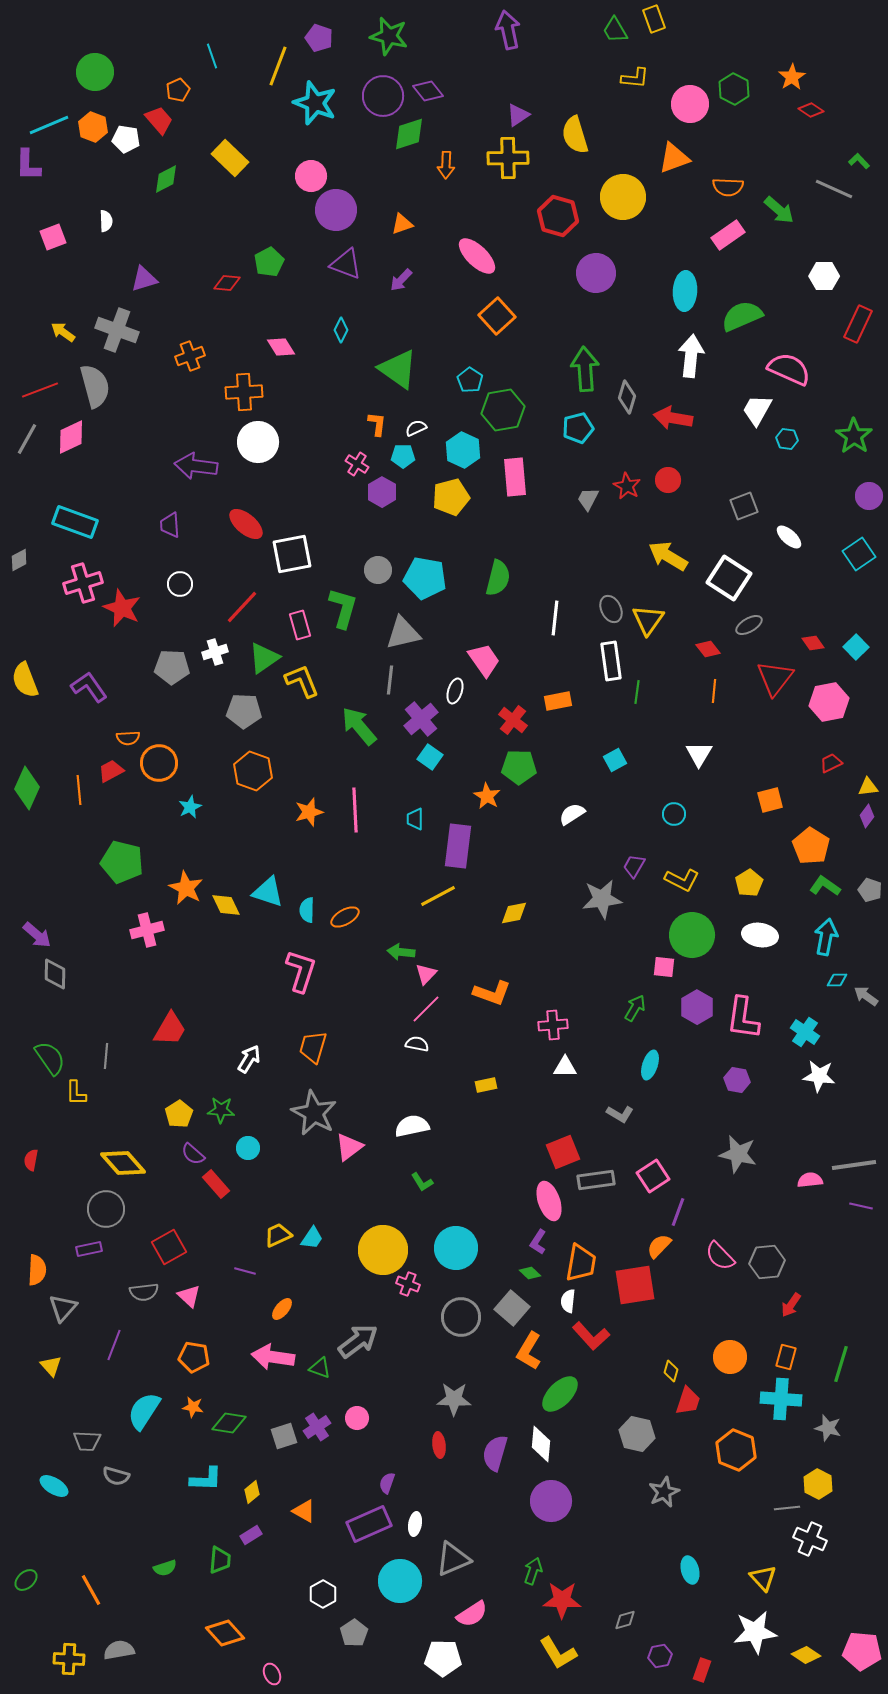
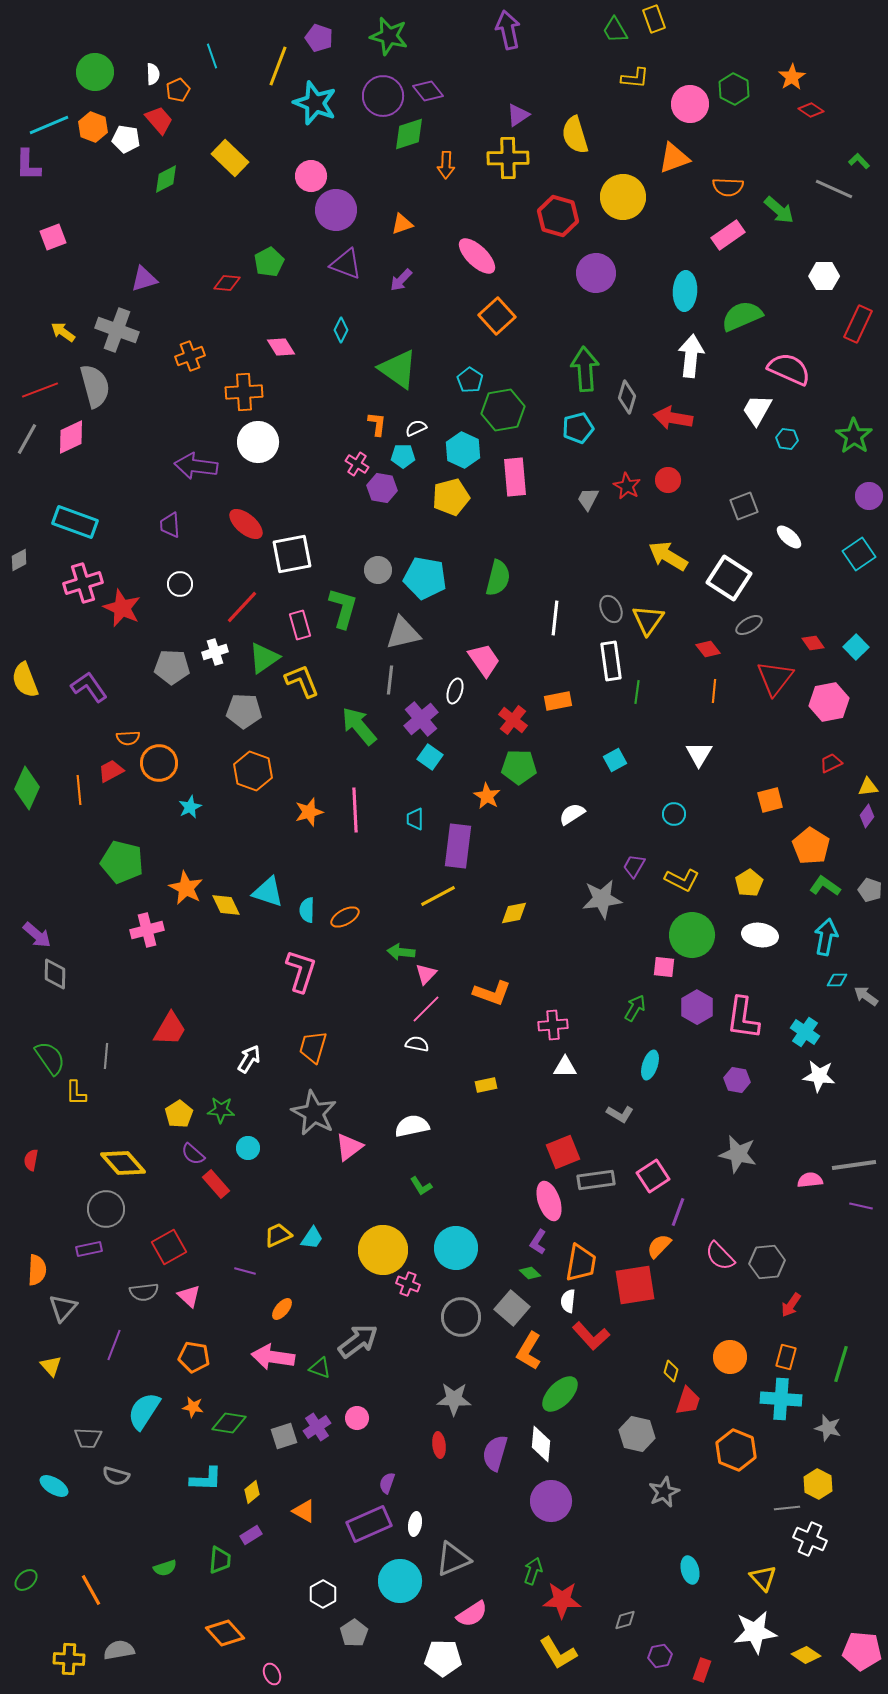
white semicircle at (106, 221): moved 47 px right, 147 px up
purple hexagon at (382, 492): moved 4 px up; rotated 20 degrees counterclockwise
green L-shape at (422, 1182): moved 1 px left, 4 px down
gray trapezoid at (87, 1441): moved 1 px right, 3 px up
